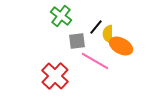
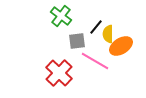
orange ellipse: rotated 60 degrees counterclockwise
red cross: moved 4 px right, 3 px up
